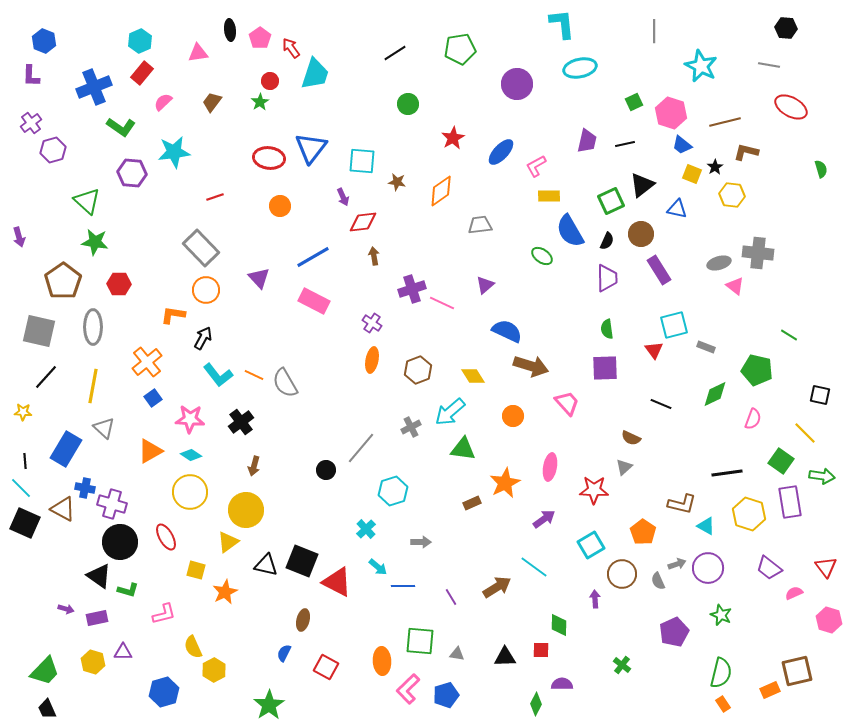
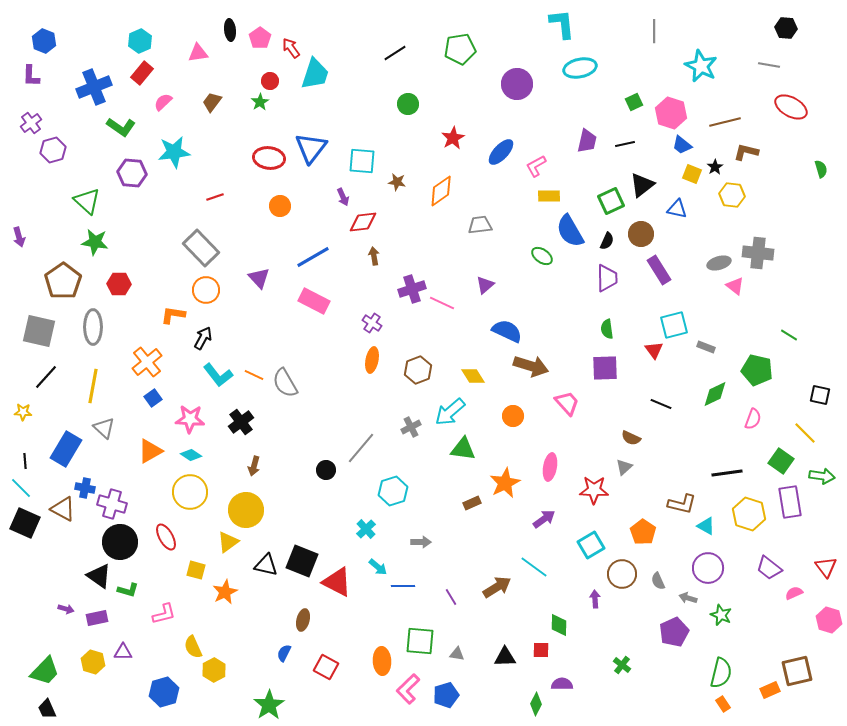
gray arrow at (677, 564): moved 11 px right, 34 px down; rotated 144 degrees counterclockwise
